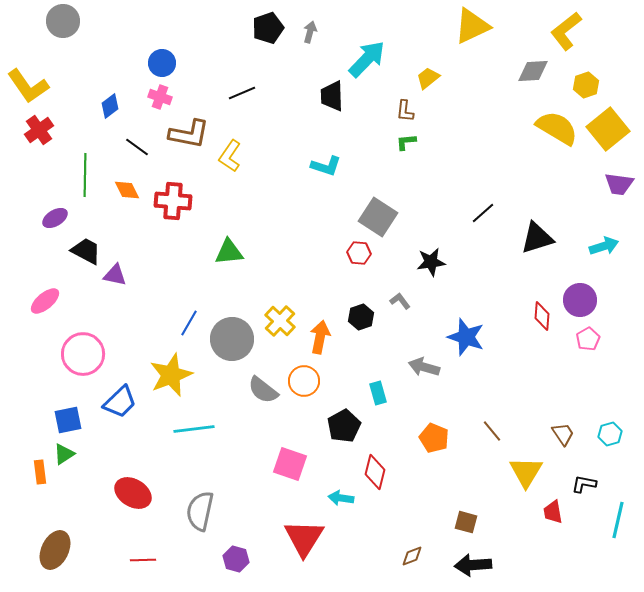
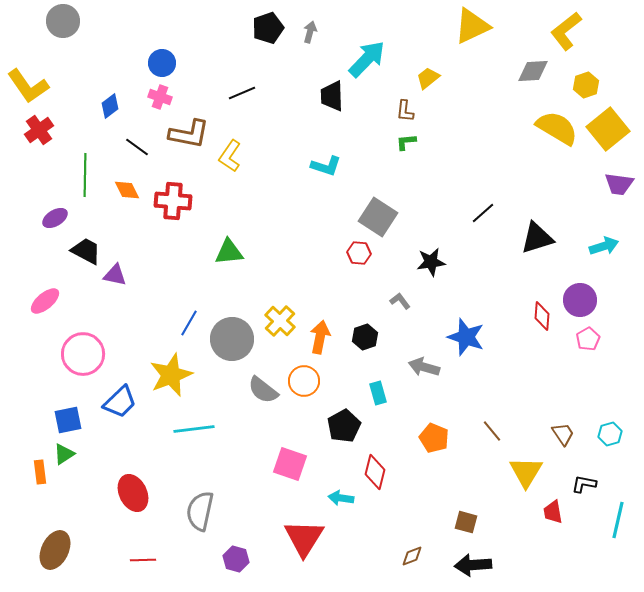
black hexagon at (361, 317): moved 4 px right, 20 px down
red ellipse at (133, 493): rotated 33 degrees clockwise
